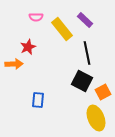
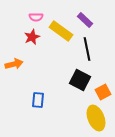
yellow rectangle: moved 1 px left, 2 px down; rotated 15 degrees counterclockwise
red star: moved 4 px right, 10 px up
black line: moved 4 px up
orange arrow: rotated 12 degrees counterclockwise
black square: moved 2 px left, 1 px up
